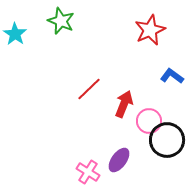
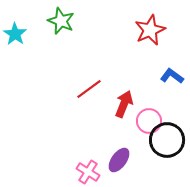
red line: rotated 8 degrees clockwise
